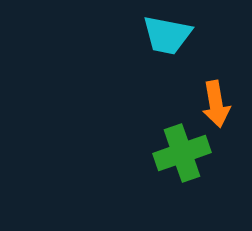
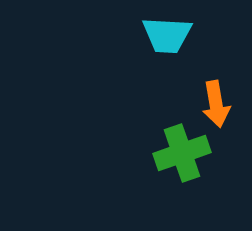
cyan trapezoid: rotated 8 degrees counterclockwise
